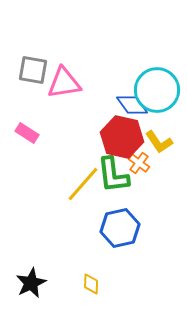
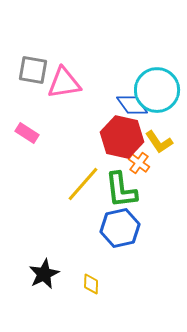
green L-shape: moved 8 px right, 15 px down
black star: moved 13 px right, 9 px up
